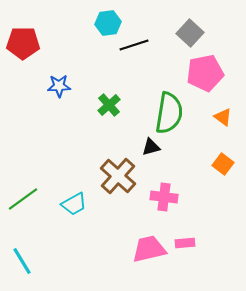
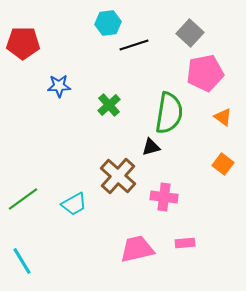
pink trapezoid: moved 12 px left
